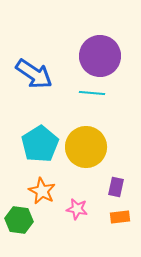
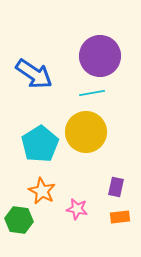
cyan line: rotated 15 degrees counterclockwise
yellow circle: moved 15 px up
